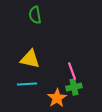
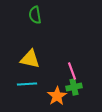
orange star: moved 2 px up
